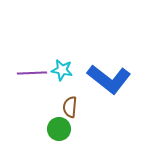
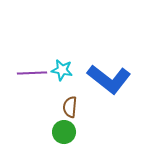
green circle: moved 5 px right, 3 px down
